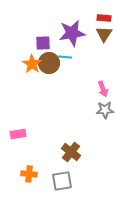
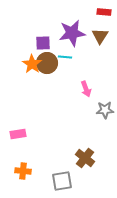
red rectangle: moved 6 px up
brown triangle: moved 4 px left, 2 px down
brown circle: moved 2 px left
pink arrow: moved 17 px left
brown cross: moved 14 px right, 6 px down
orange cross: moved 6 px left, 3 px up
